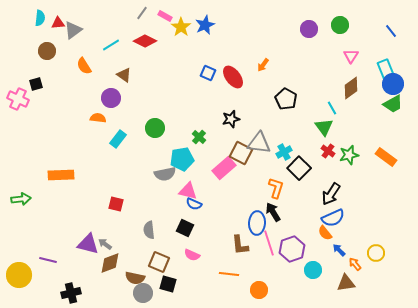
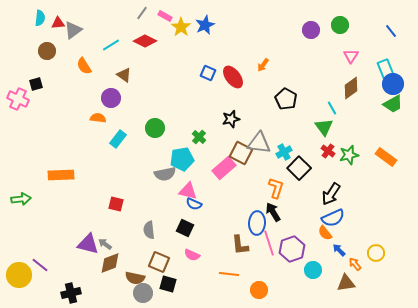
purple circle at (309, 29): moved 2 px right, 1 px down
purple line at (48, 260): moved 8 px left, 5 px down; rotated 24 degrees clockwise
